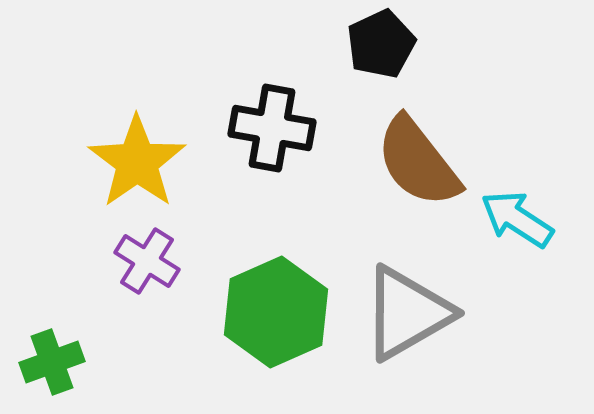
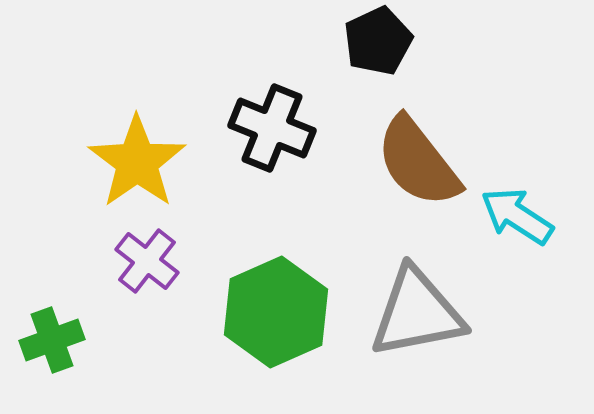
black pentagon: moved 3 px left, 3 px up
black cross: rotated 12 degrees clockwise
cyan arrow: moved 3 px up
purple cross: rotated 6 degrees clockwise
gray triangle: moved 10 px right; rotated 19 degrees clockwise
green cross: moved 22 px up
